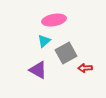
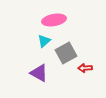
purple triangle: moved 1 px right, 3 px down
